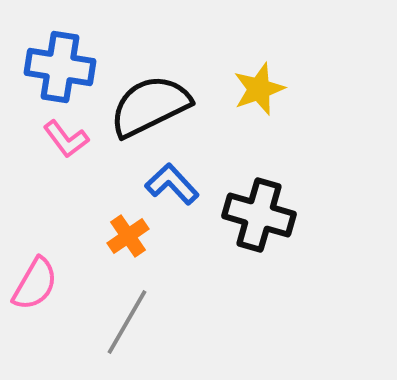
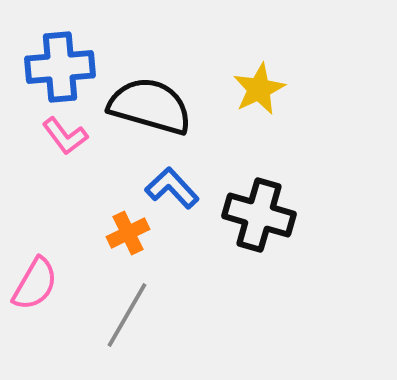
blue cross: rotated 14 degrees counterclockwise
yellow star: rotated 6 degrees counterclockwise
black semicircle: rotated 42 degrees clockwise
pink L-shape: moved 1 px left, 3 px up
blue L-shape: moved 4 px down
orange cross: moved 3 px up; rotated 9 degrees clockwise
gray line: moved 7 px up
